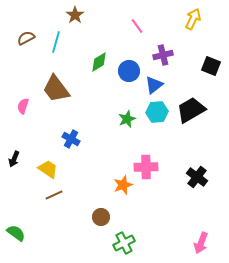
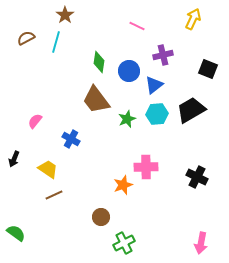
brown star: moved 10 px left
pink line: rotated 28 degrees counterclockwise
green diamond: rotated 50 degrees counterclockwise
black square: moved 3 px left, 3 px down
brown trapezoid: moved 40 px right, 11 px down
pink semicircle: moved 12 px right, 15 px down; rotated 21 degrees clockwise
cyan hexagon: moved 2 px down
black cross: rotated 10 degrees counterclockwise
pink arrow: rotated 10 degrees counterclockwise
